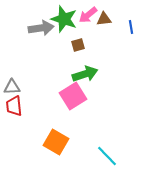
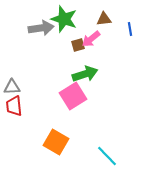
pink arrow: moved 3 px right, 24 px down
blue line: moved 1 px left, 2 px down
